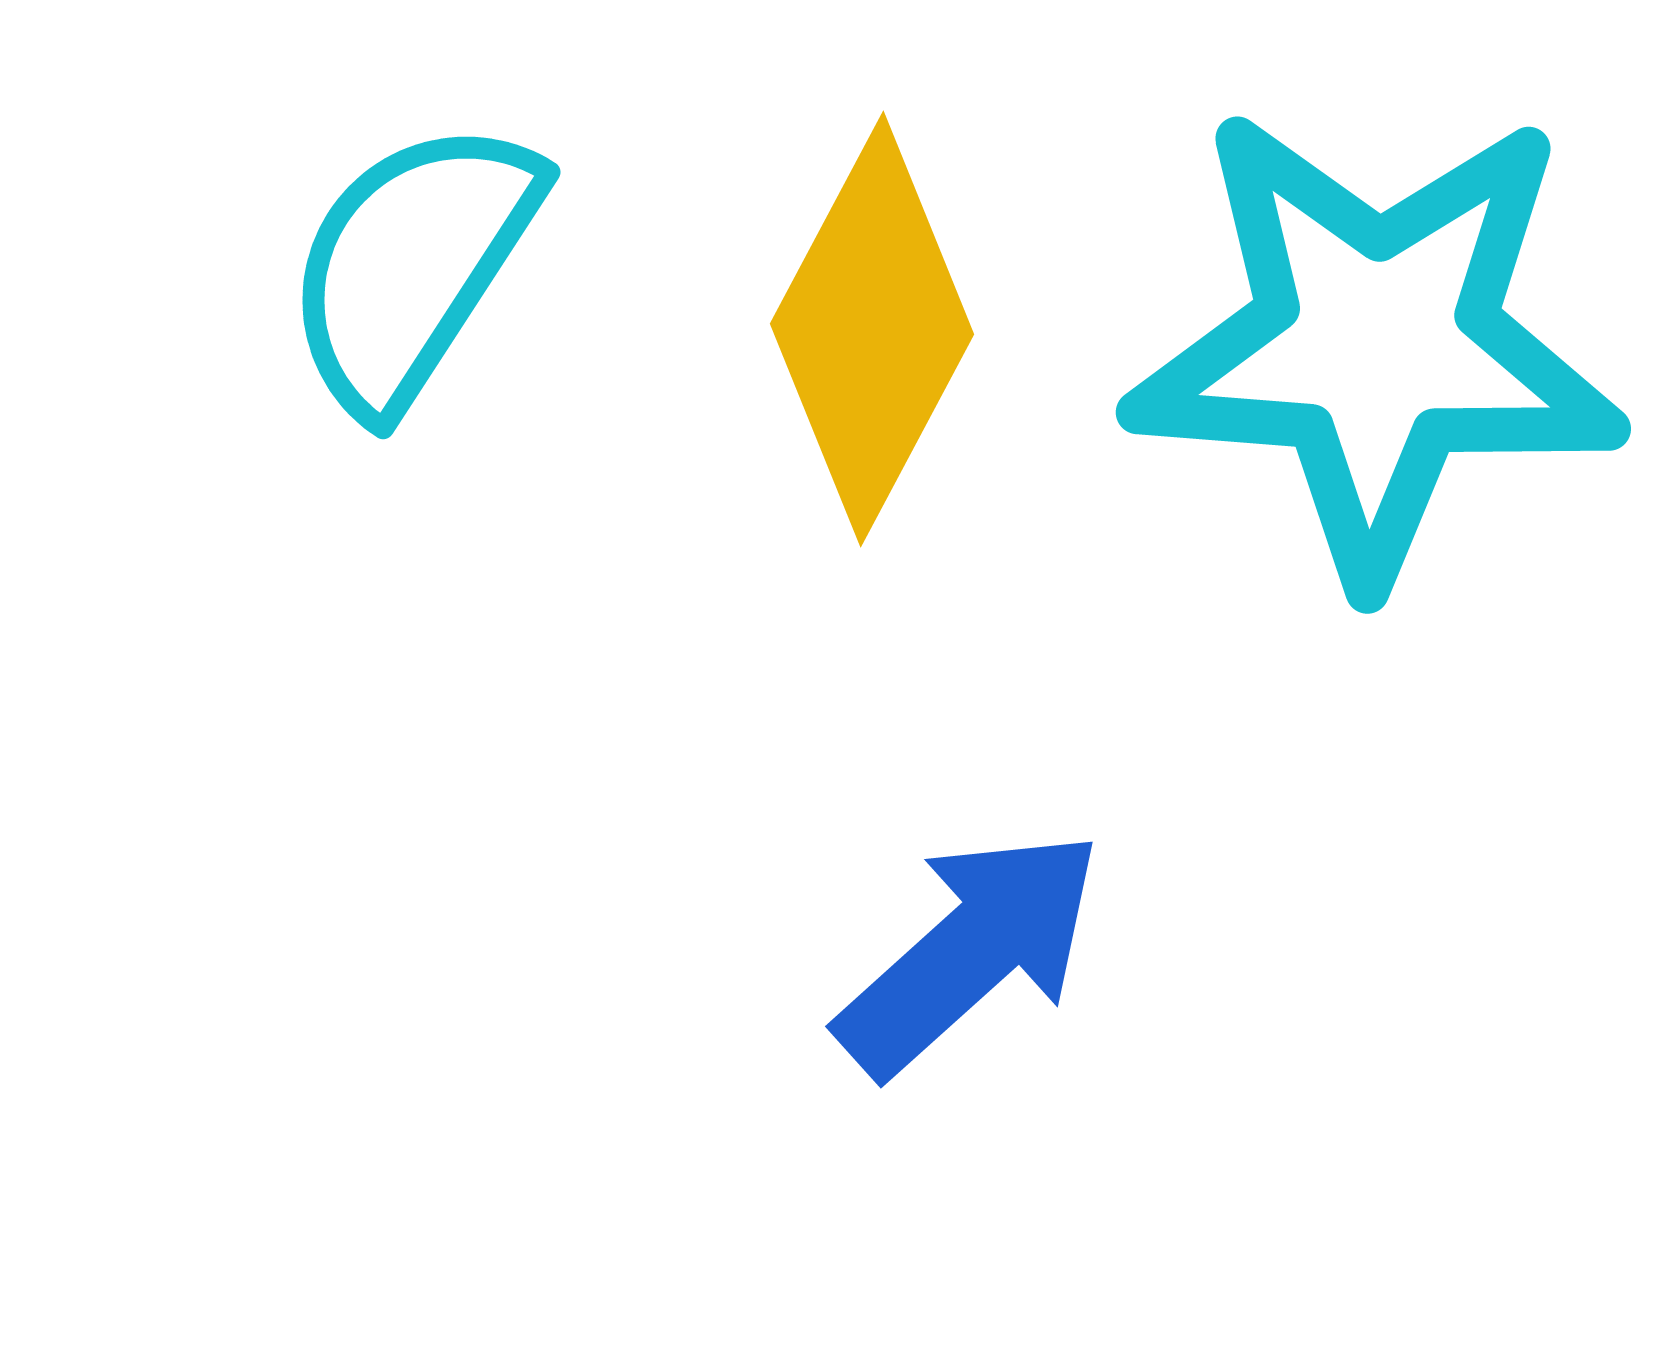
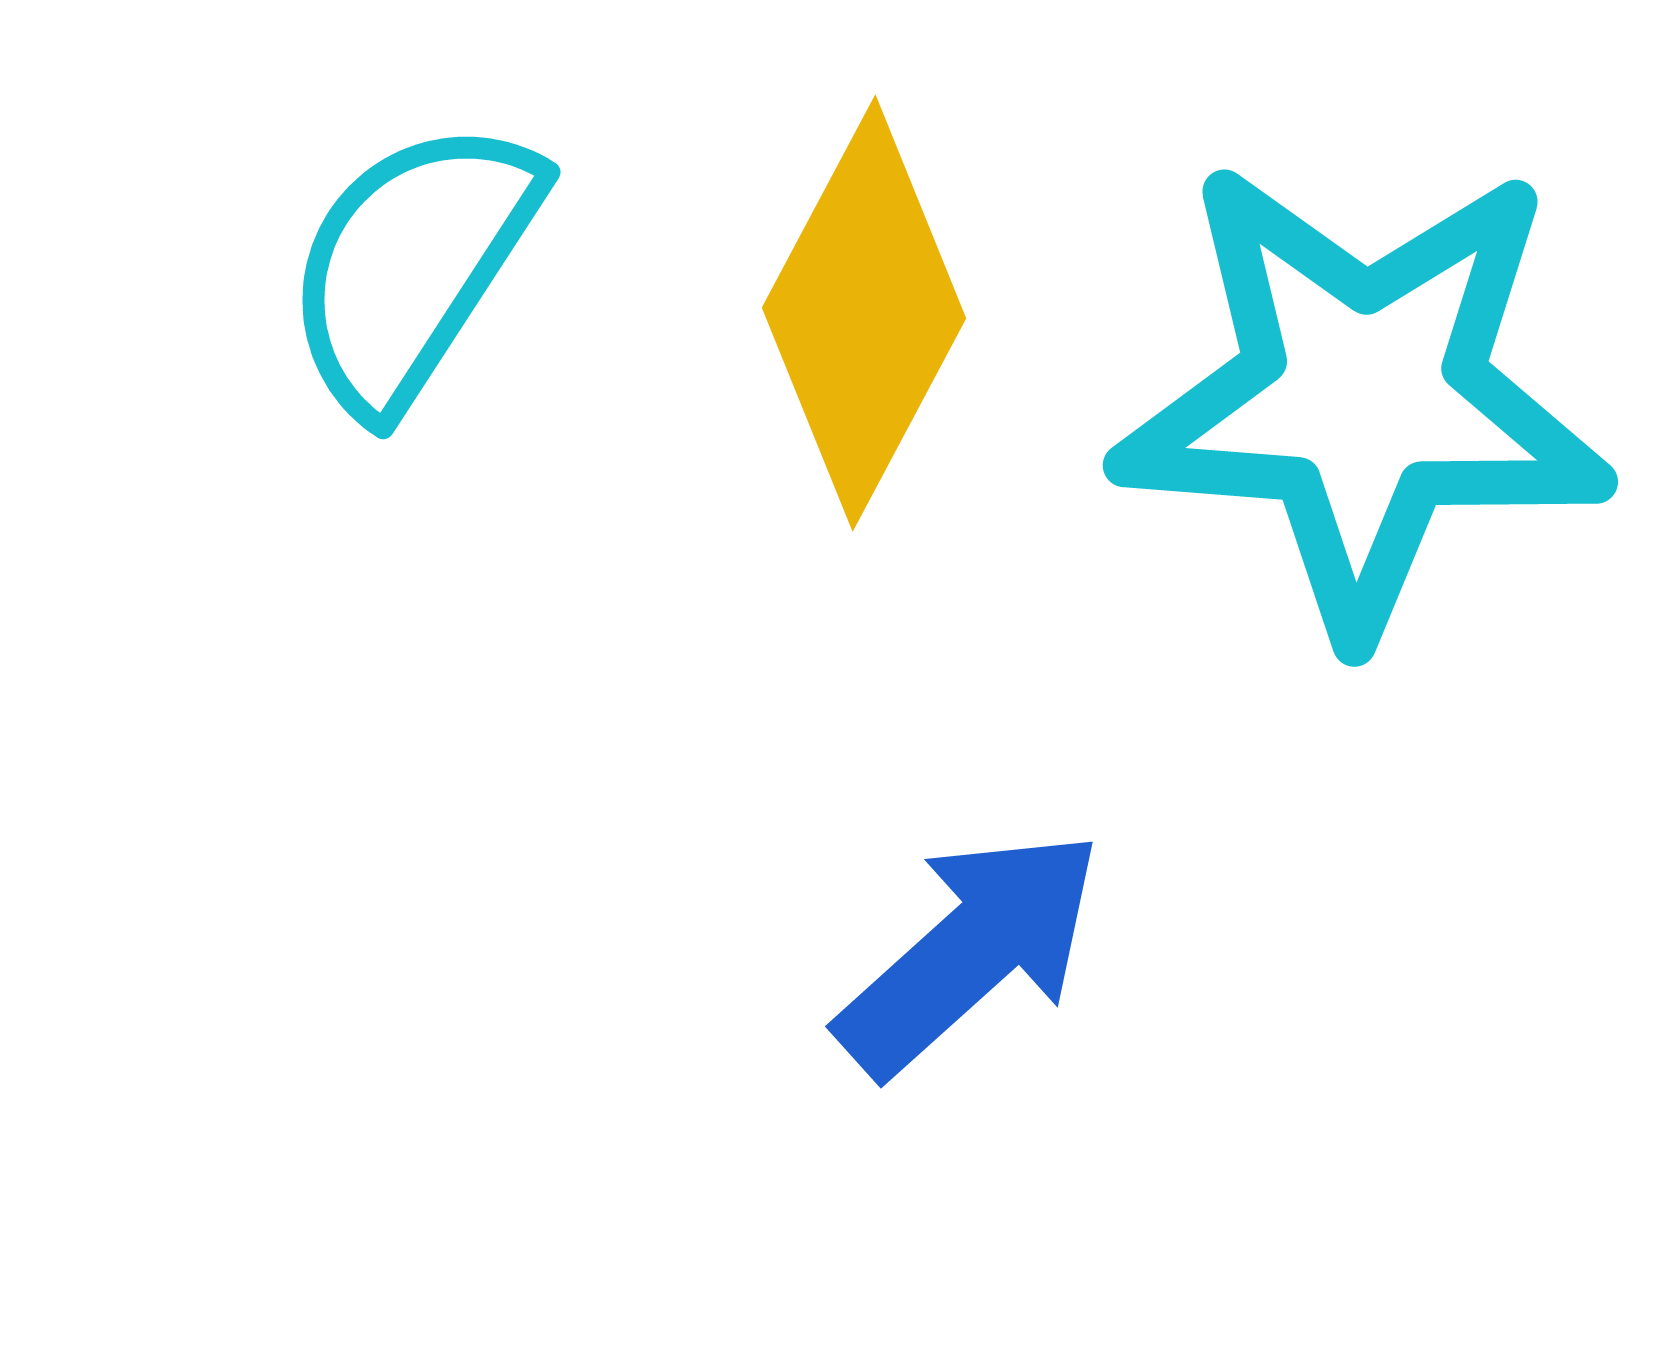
yellow diamond: moved 8 px left, 16 px up
cyan star: moved 13 px left, 53 px down
